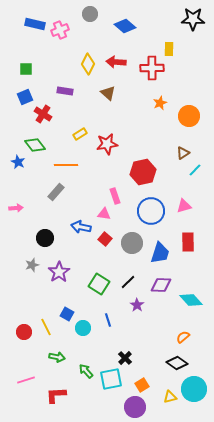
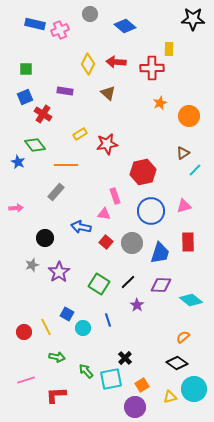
red square at (105, 239): moved 1 px right, 3 px down
cyan diamond at (191, 300): rotated 10 degrees counterclockwise
